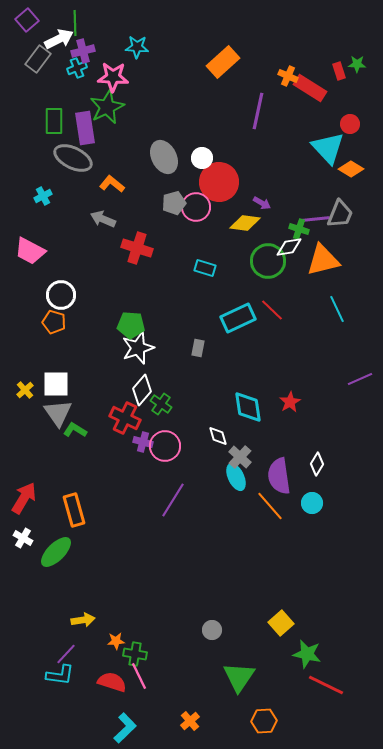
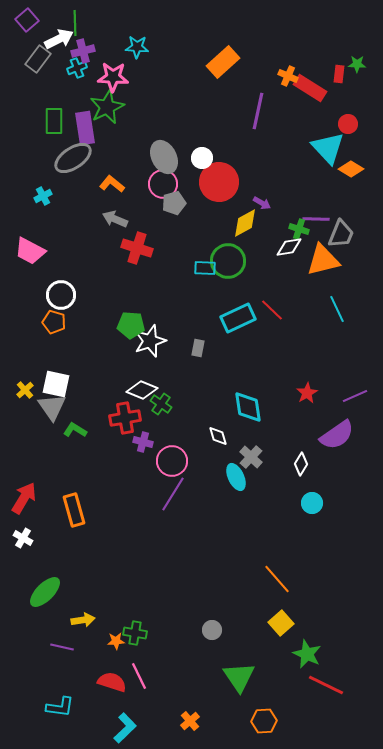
red rectangle at (339, 71): moved 3 px down; rotated 24 degrees clockwise
red circle at (350, 124): moved 2 px left
gray ellipse at (73, 158): rotated 60 degrees counterclockwise
pink circle at (196, 207): moved 33 px left, 23 px up
gray trapezoid at (340, 214): moved 1 px right, 20 px down
gray arrow at (103, 219): moved 12 px right
purple line at (316, 219): rotated 8 degrees clockwise
yellow diamond at (245, 223): rotated 36 degrees counterclockwise
green circle at (268, 261): moved 40 px left
cyan rectangle at (205, 268): rotated 15 degrees counterclockwise
white star at (138, 348): moved 12 px right, 7 px up
purple line at (360, 379): moved 5 px left, 17 px down
white square at (56, 384): rotated 12 degrees clockwise
white diamond at (142, 390): rotated 72 degrees clockwise
red star at (290, 402): moved 17 px right, 9 px up
gray triangle at (58, 413): moved 6 px left, 6 px up
red cross at (125, 418): rotated 36 degrees counterclockwise
pink circle at (165, 446): moved 7 px right, 15 px down
gray cross at (240, 457): moved 11 px right
white diamond at (317, 464): moved 16 px left
purple semicircle at (279, 476): moved 58 px right, 41 px up; rotated 117 degrees counterclockwise
purple line at (173, 500): moved 6 px up
orange line at (270, 506): moved 7 px right, 73 px down
green ellipse at (56, 552): moved 11 px left, 40 px down
purple line at (66, 654): moved 4 px left, 7 px up; rotated 60 degrees clockwise
green cross at (135, 654): moved 21 px up
green star at (307, 654): rotated 12 degrees clockwise
cyan L-shape at (60, 675): moved 32 px down
green triangle at (239, 677): rotated 8 degrees counterclockwise
